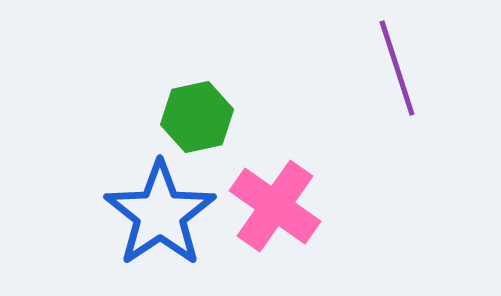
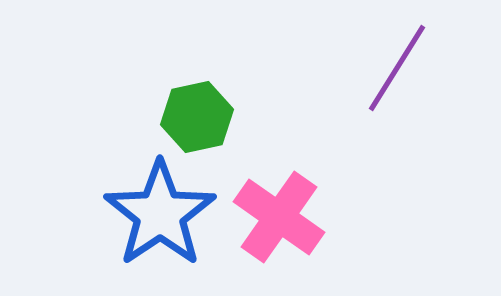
purple line: rotated 50 degrees clockwise
pink cross: moved 4 px right, 11 px down
